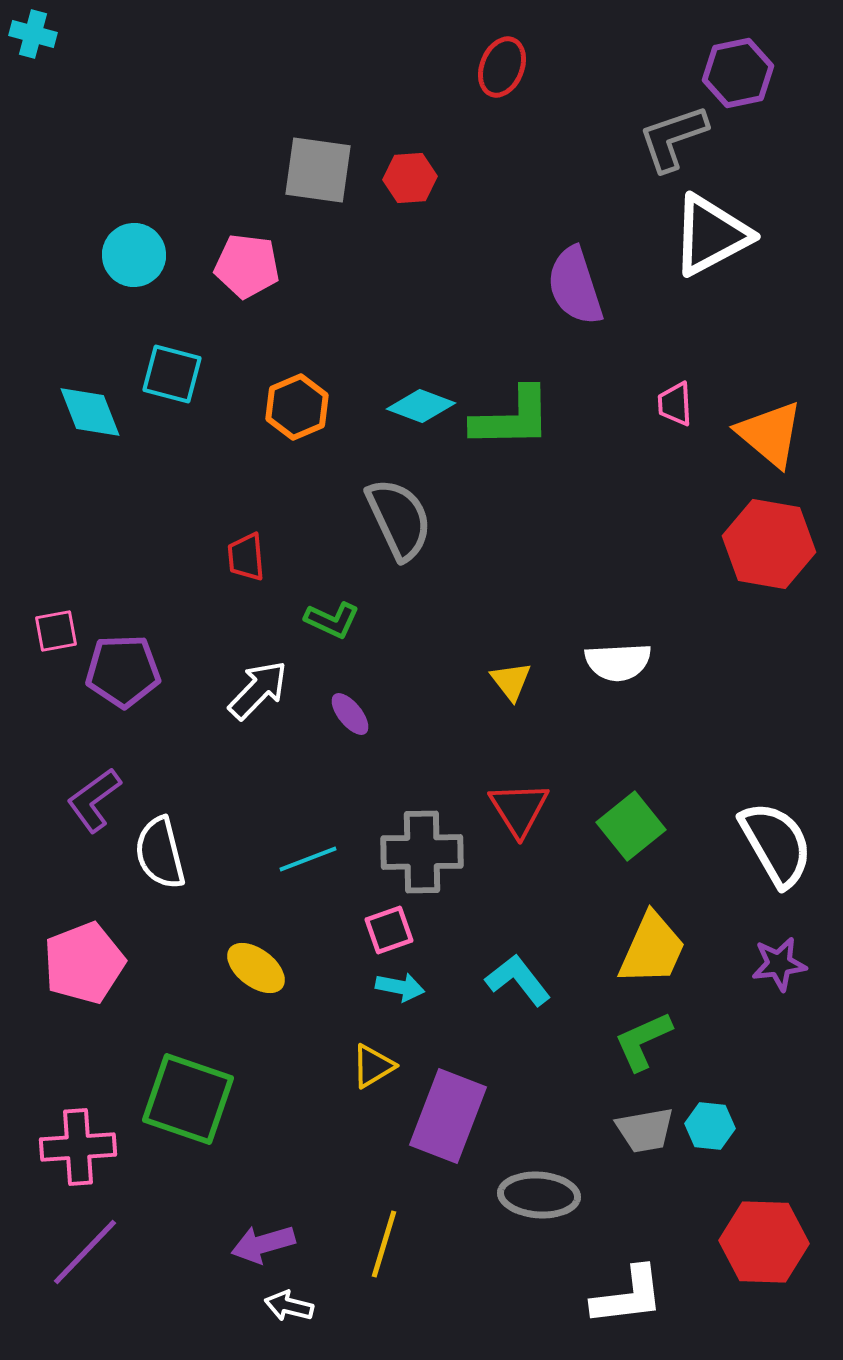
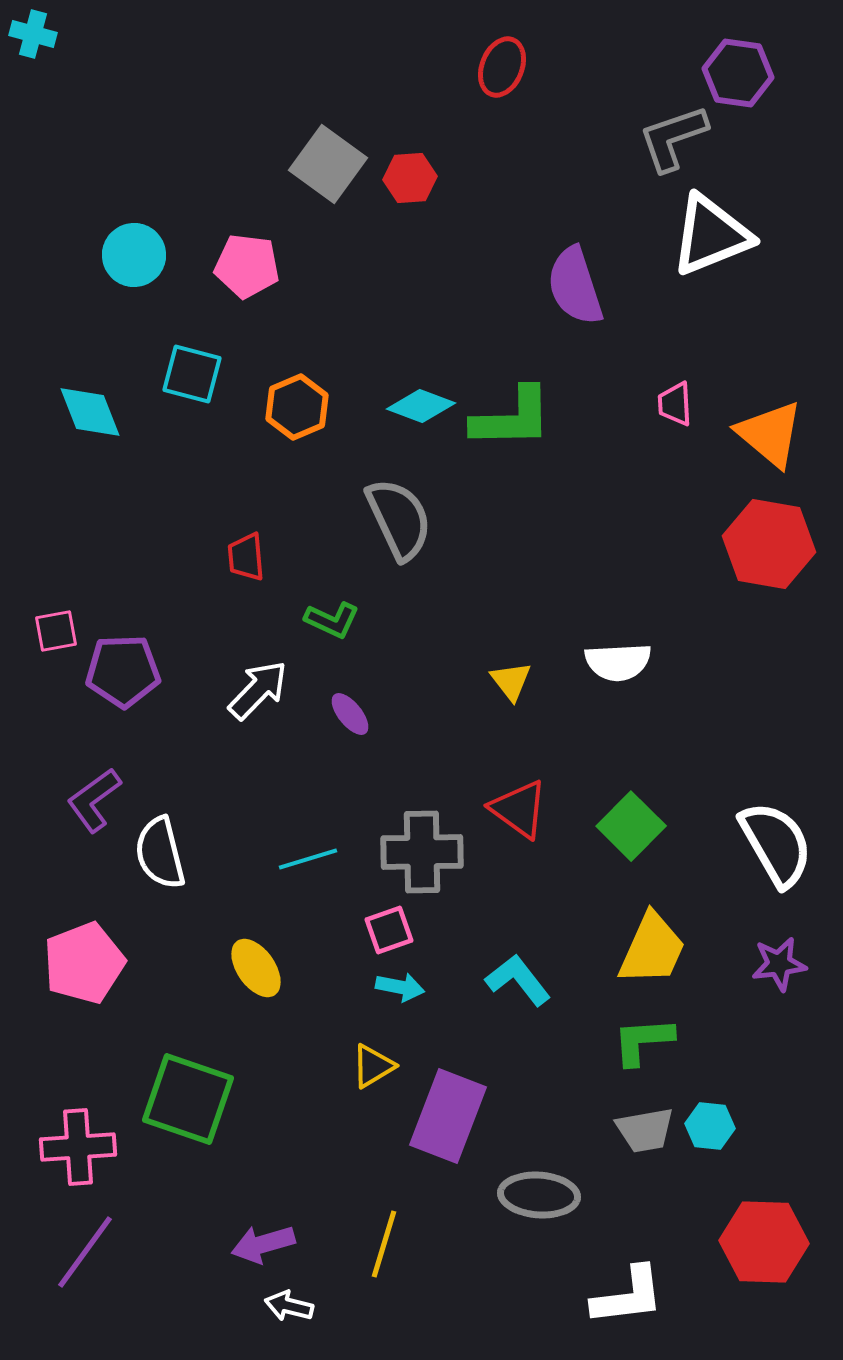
purple hexagon at (738, 73): rotated 20 degrees clockwise
gray square at (318, 170): moved 10 px right, 6 px up; rotated 28 degrees clockwise
white triangle at (711, 235): rotated 6 degrees clockwise
cyan square at (172, 374): moved 20 px right
red triangle at (519, 809): rotated 22 degrees counterclockwise
green square at (631, 826): rotated 6 degrees counterclockwise
cyan line at (308, 859): rotated 4 degrees clockwise
yellow ellipse at (256, 968): rotated 18 degrees clockwise
green L-shape at (643, 1041): rotated 20 degrees clockwise
purple line at (85, 1252): rotated 8 degrees counterclockwise
